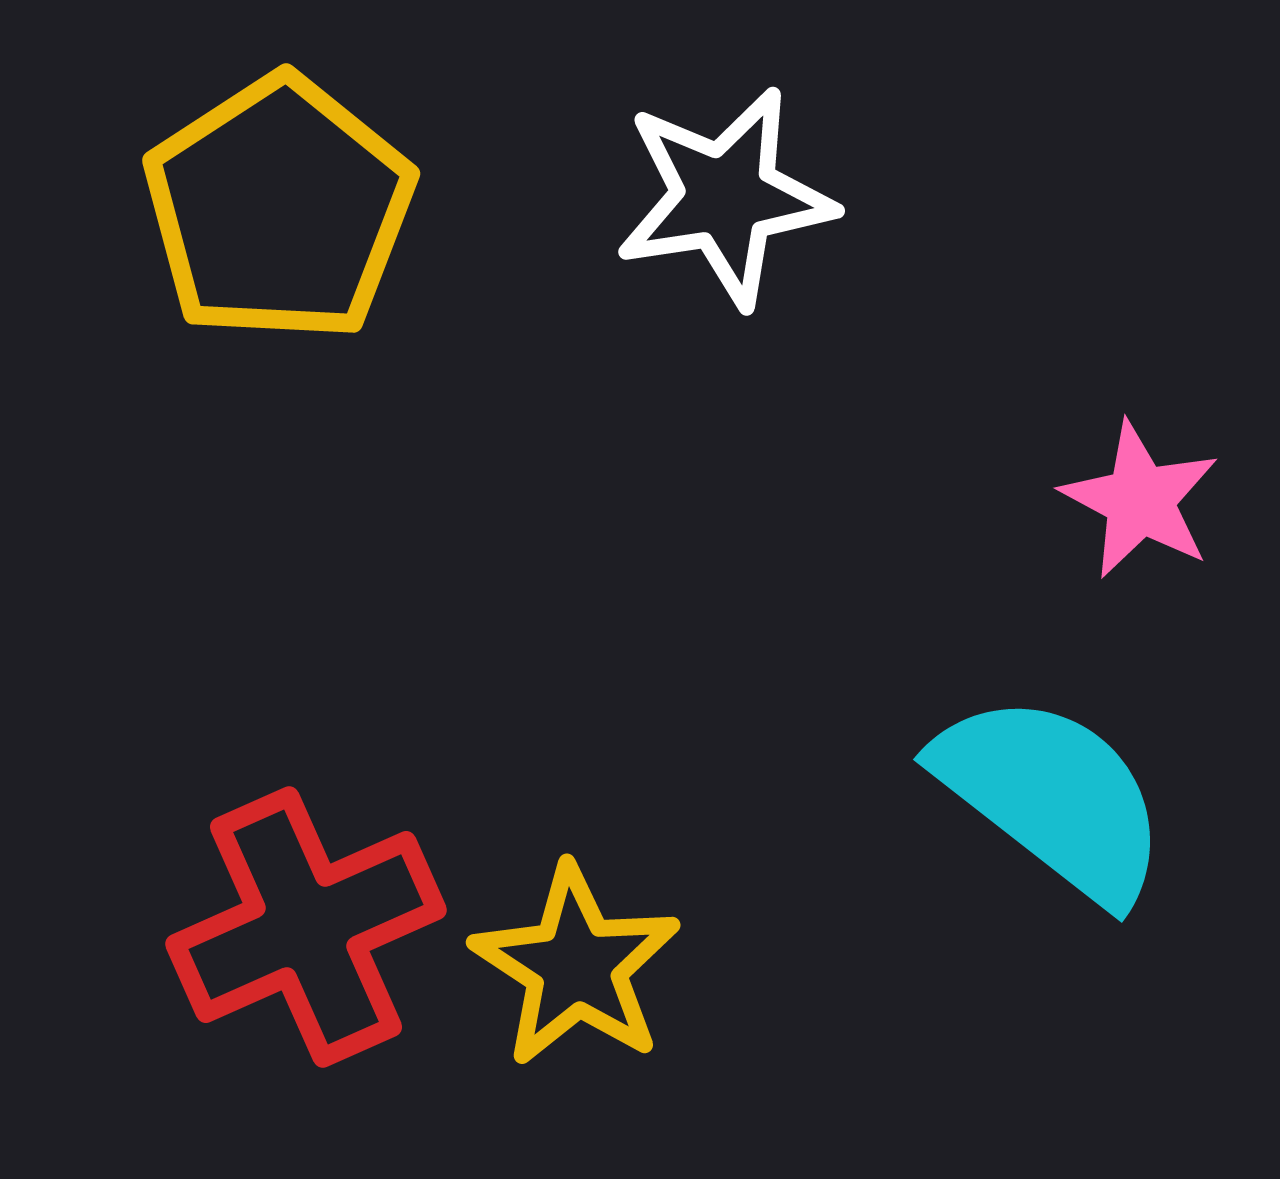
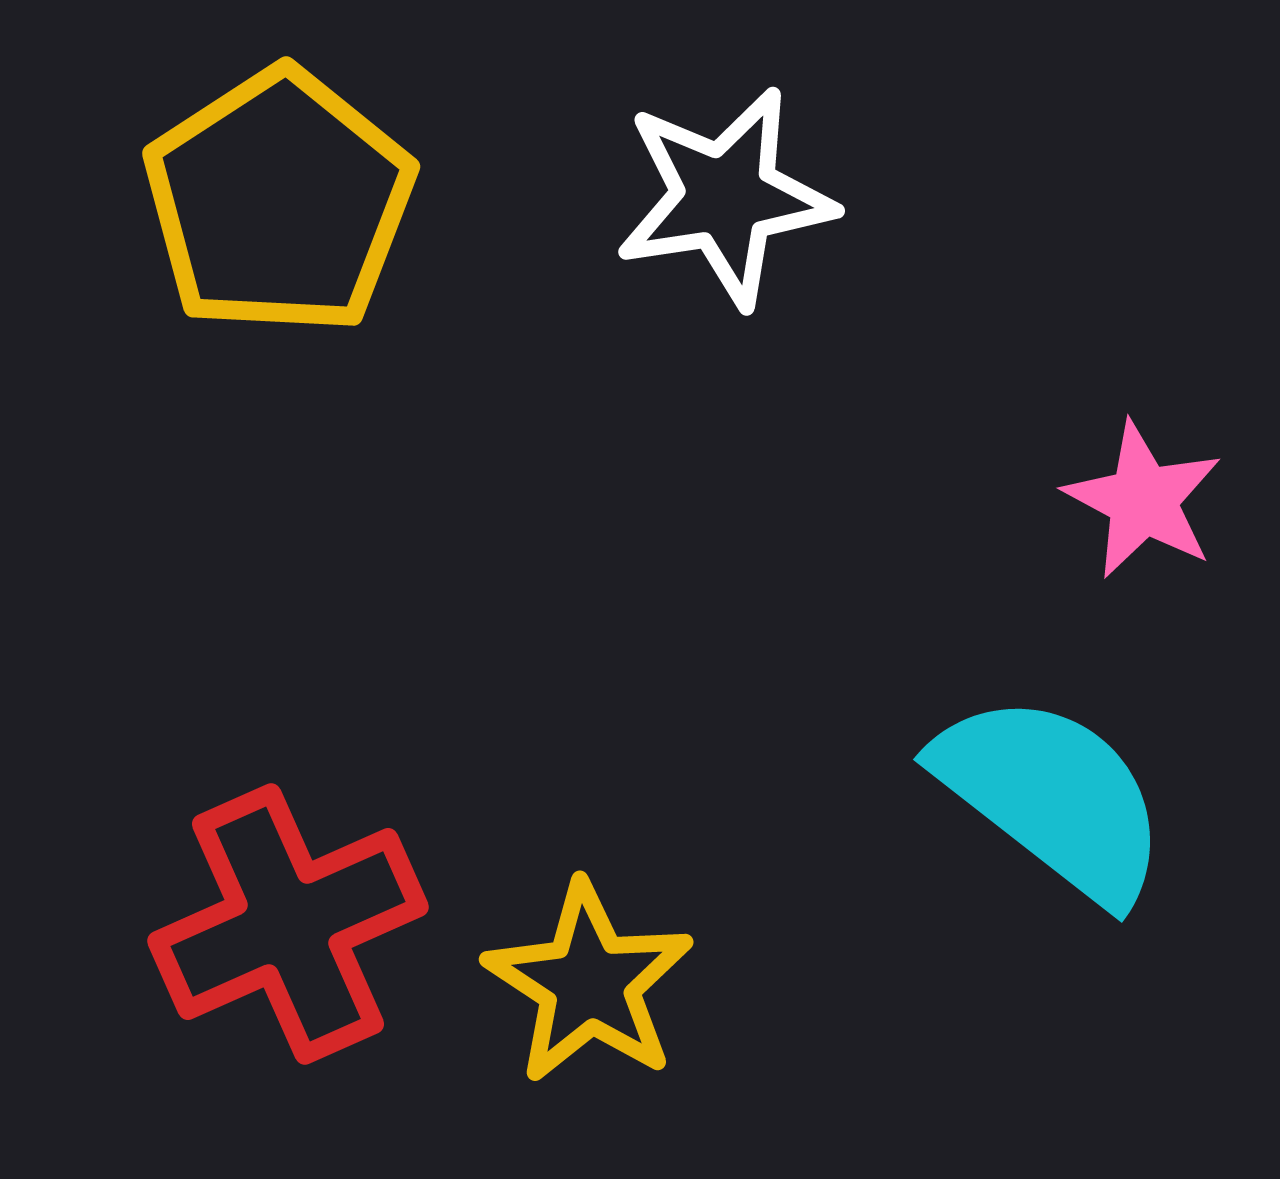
yellow pentagon: moved 7 px up
pink star: moved 3 px right
red cross: moved 18 px left, 3 px up
yellow star: moved 13 px right, 17 px down
